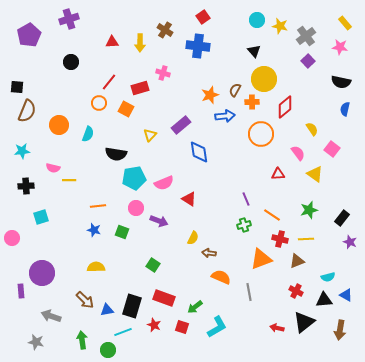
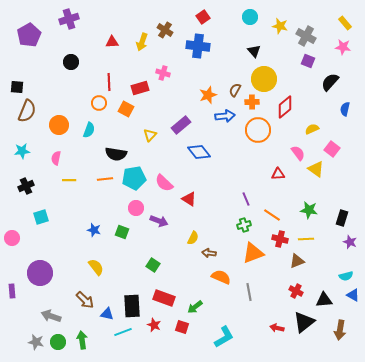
cyan circle at (257, 20): moved 7 px left, 3 px up
gray cross at (306, 36): rotated 24 degrees counterclockwise
yellow arrow at (140, 43): moved 2 px right, 1 px up; rotated 18 degrees clockwise
pink star at (340, 47): moved 3 px right
purple square at (308, 61): rotated 24 degrees counterclockwise
red line at (109, 82): rotated 42 degrees counterclockwise
black semicircle at (341, 82): moved 11 px left; rotated 120 degrees clockwise
orange star at (210, 95): moved 2 px left
yellow semicircle at (312, 129): rotated 80 degrees counterclockwise
cyan semicircle at (88, 134): moved 1 px right, 4 px up
orange circle at (261, 134): moved 3 px left, 4 px up
blue diamond at (199, 152): rotated 30 degrees counterclockwise
pink semicircle at (53, 168): moved 3 px right, 10 px up; rotated 88 degrees clockwise
yellow triangle at (315, 174): moved 1 px right, 5 px up
pink semicircle at (164, 183): rotated 66 degrees clockwise
black cross at (26, 186): rotated 21 degrees counterclockwise
orange line at (98, 206): moved 7 px right, 27 px up
green star at (309, 210): rotated 24 degrees clockwise
black rectangle at (342, 218): rotated 21 degrees counterclockwise
orange triangle at (261, 259): moved 8 px left, 6 px up
yellow semicircle at (96, 267): rotated 54 degrees clockwise
purple circle at (42, 273): moved 2 px left
cyan semicircle at (328, 277): moved 18 px right, 1 px up
purple rectangle at (21, 291): moved 9 px left
blue triangle at (346, 295): moved 7 px right
black rectangle at (132, 306): rotated 20 degrees counterclockwise
blue triangle at (107, 310): moved 4 px down; rotated 24 degrees clockwise
cyan L-shape at (217, 327): moved 7 px right, 10 px down
green circle at (108, 350): moved 50 px left, 8 px up
